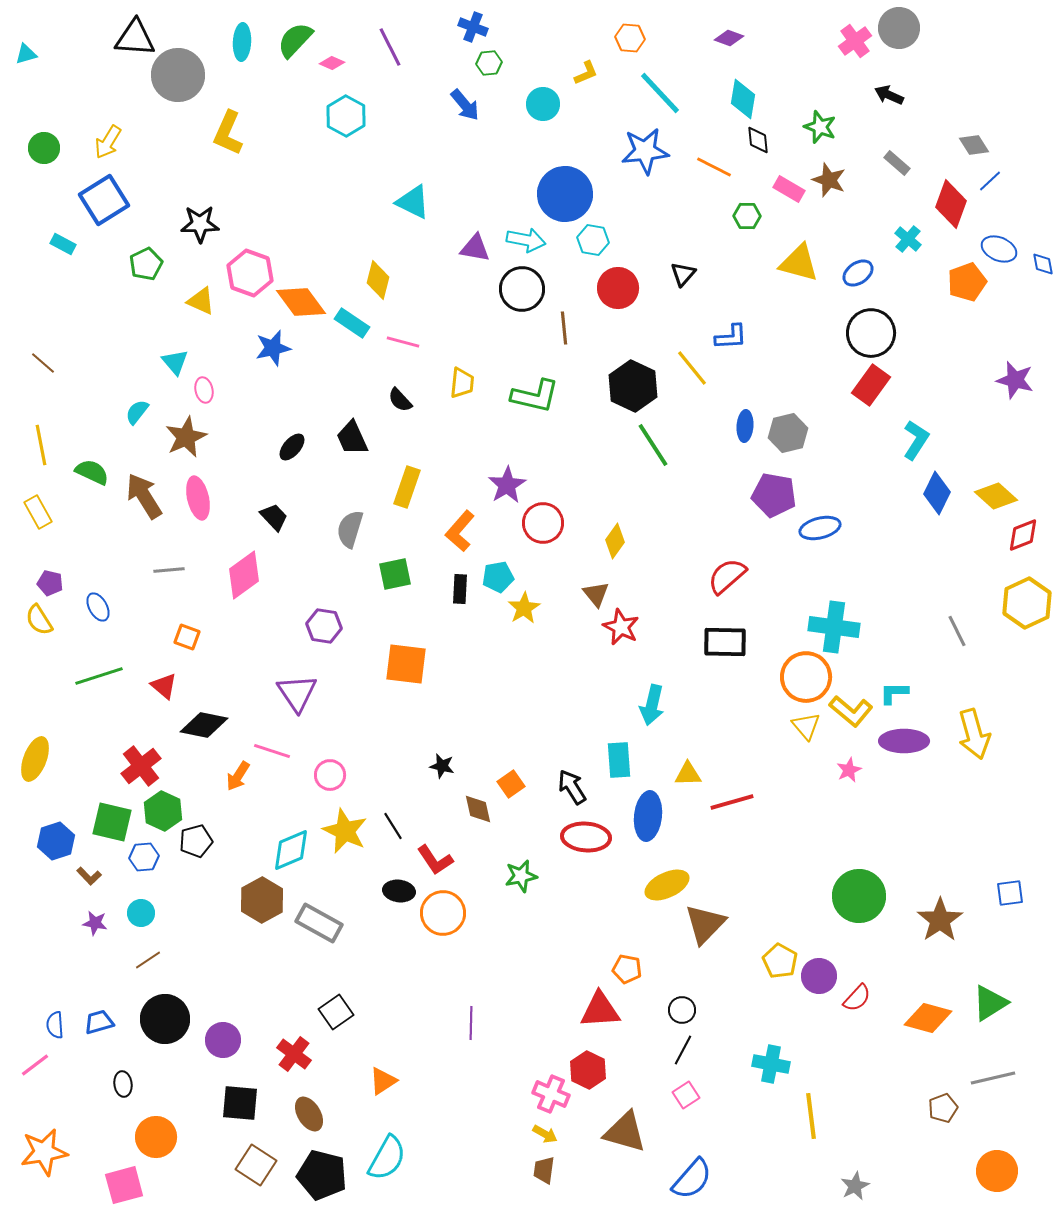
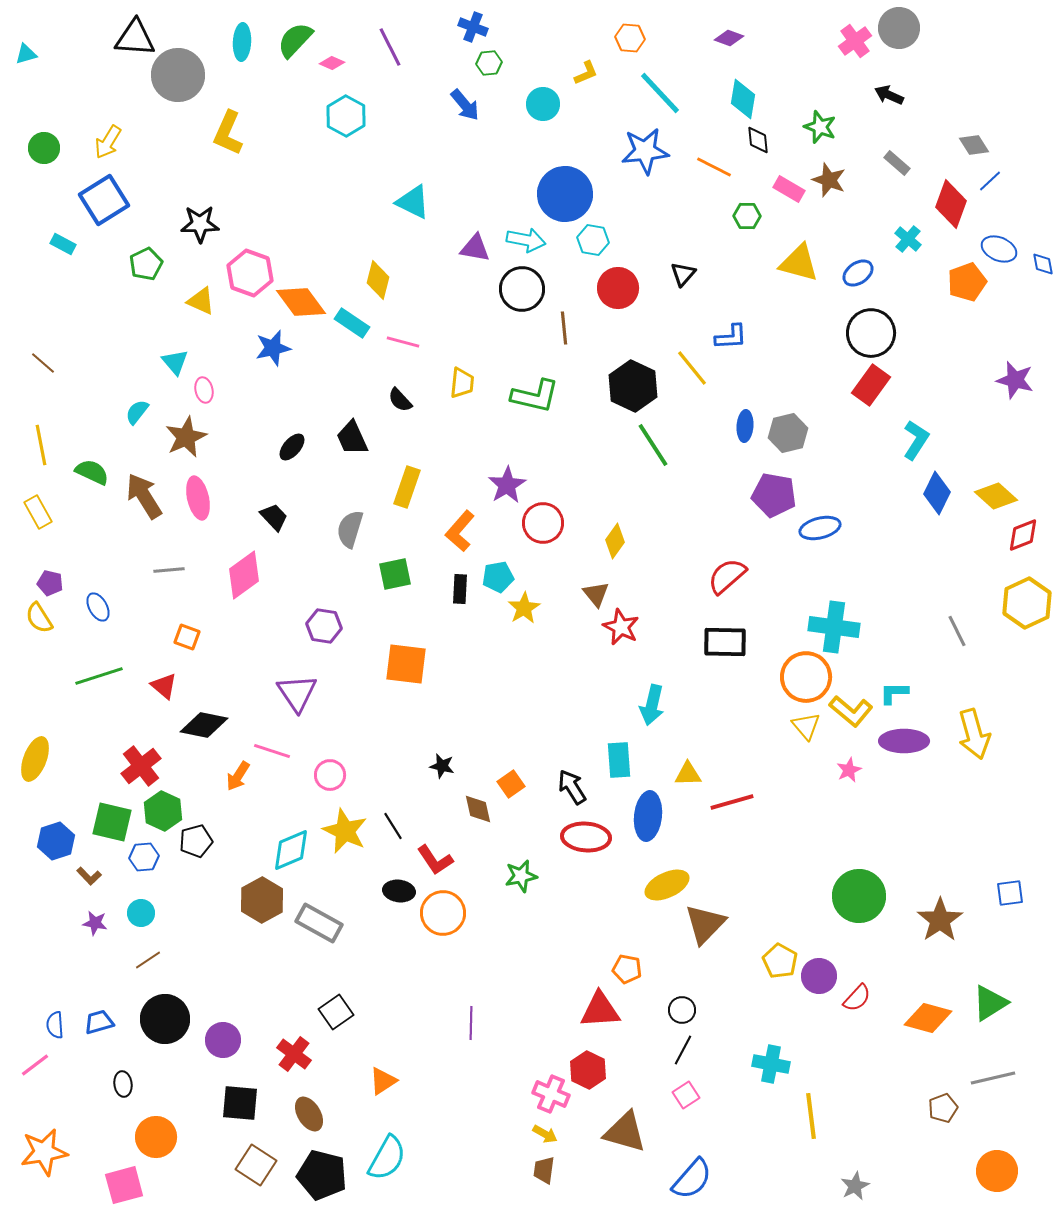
yellow semicircle at (39, 620): moved 2 px up
